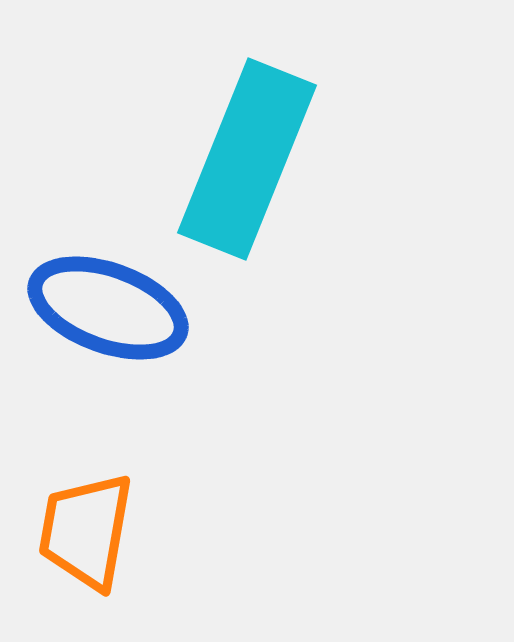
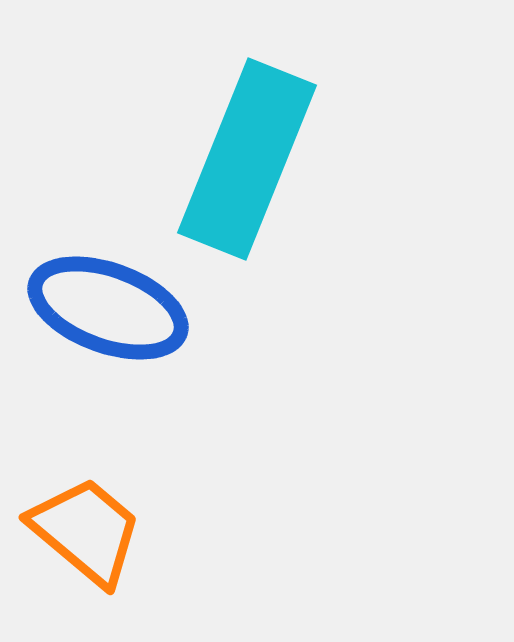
orange trapezoid: rotated 120 degrees clockwise
